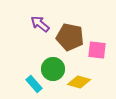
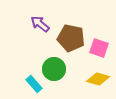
brown pentagon: moved 1 px right, 1 px down
pink square: moved 2 px right, 2 px up; rotated 12 degrees clockwise
green circle: moved 1 px right
yellow diamond: moved 19 px right, 3 px up
